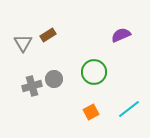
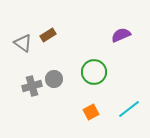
gray triangle: rotated 24 degrees counterclockwise
